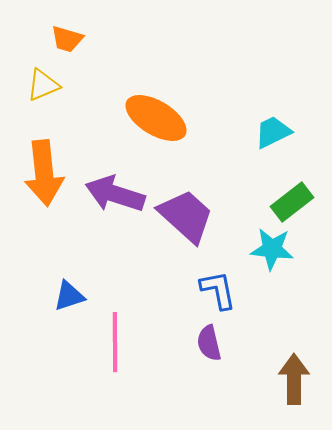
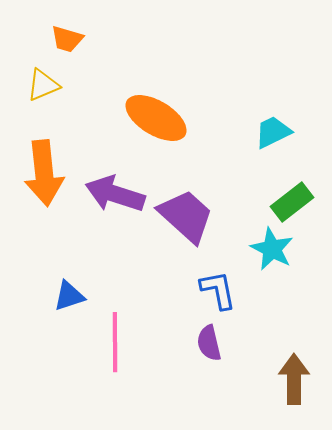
cyan star: rotated 21 degrees clockwise
